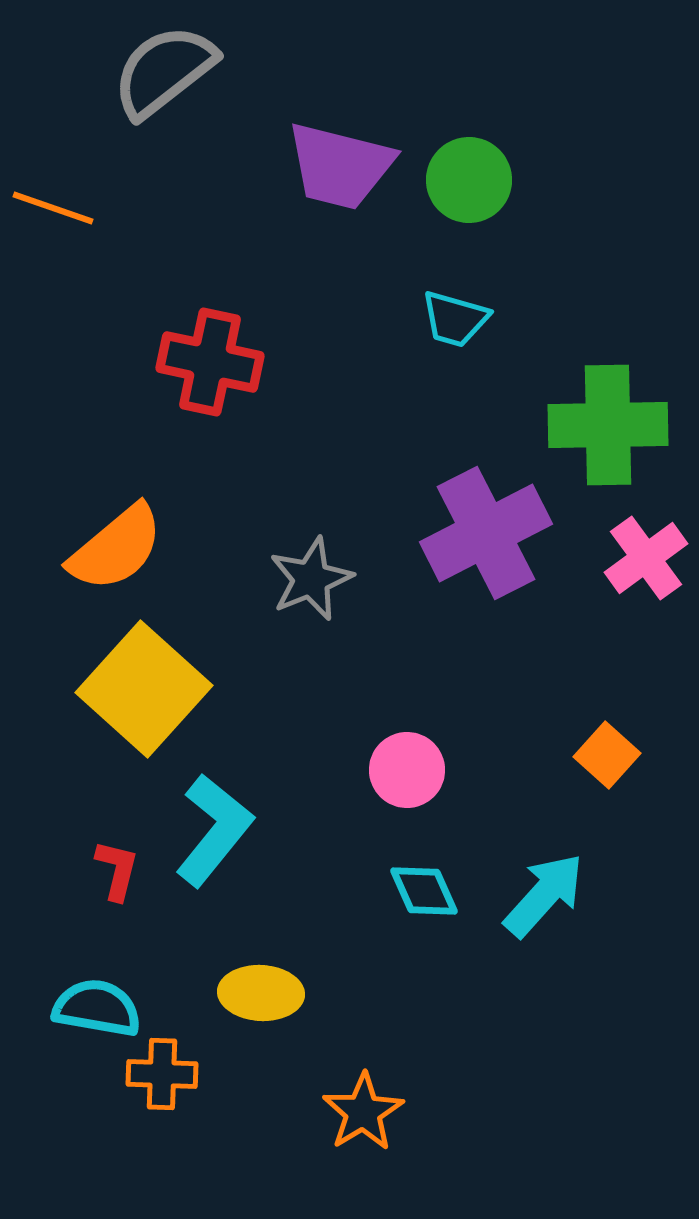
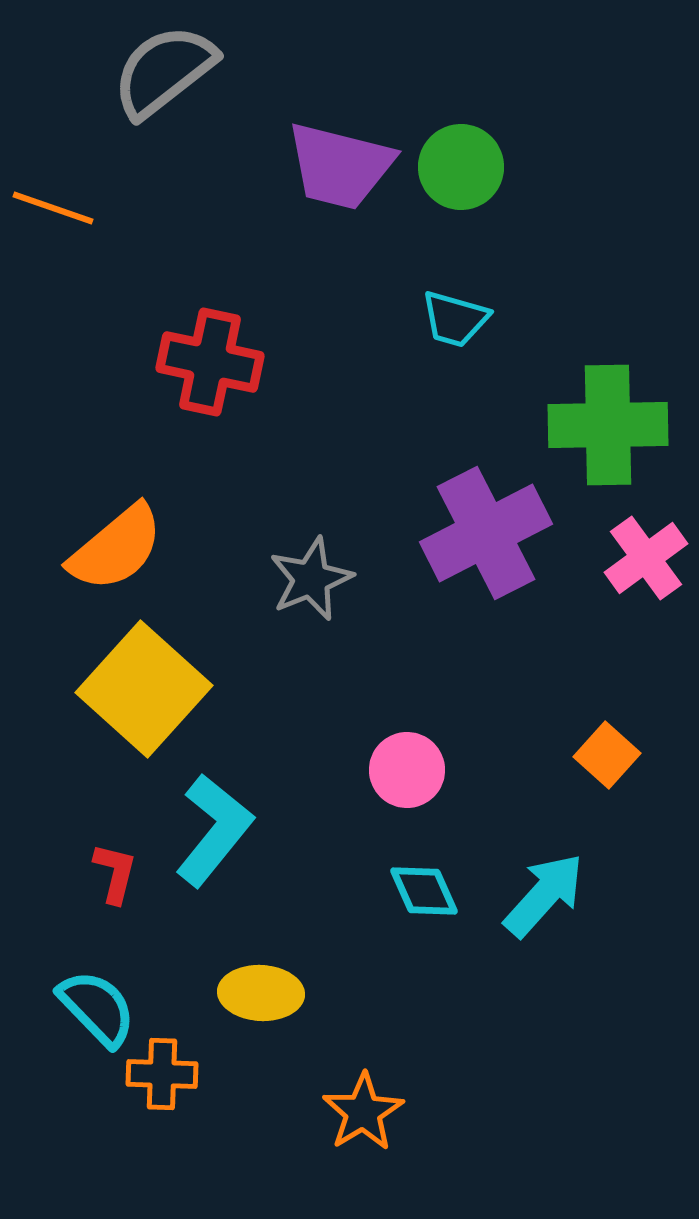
green circle: moved 8 px left, 13 px up
red L-shape: moved 2 px left, 3 px down
cyan semicircle: rotated 36 degrees clockwise
